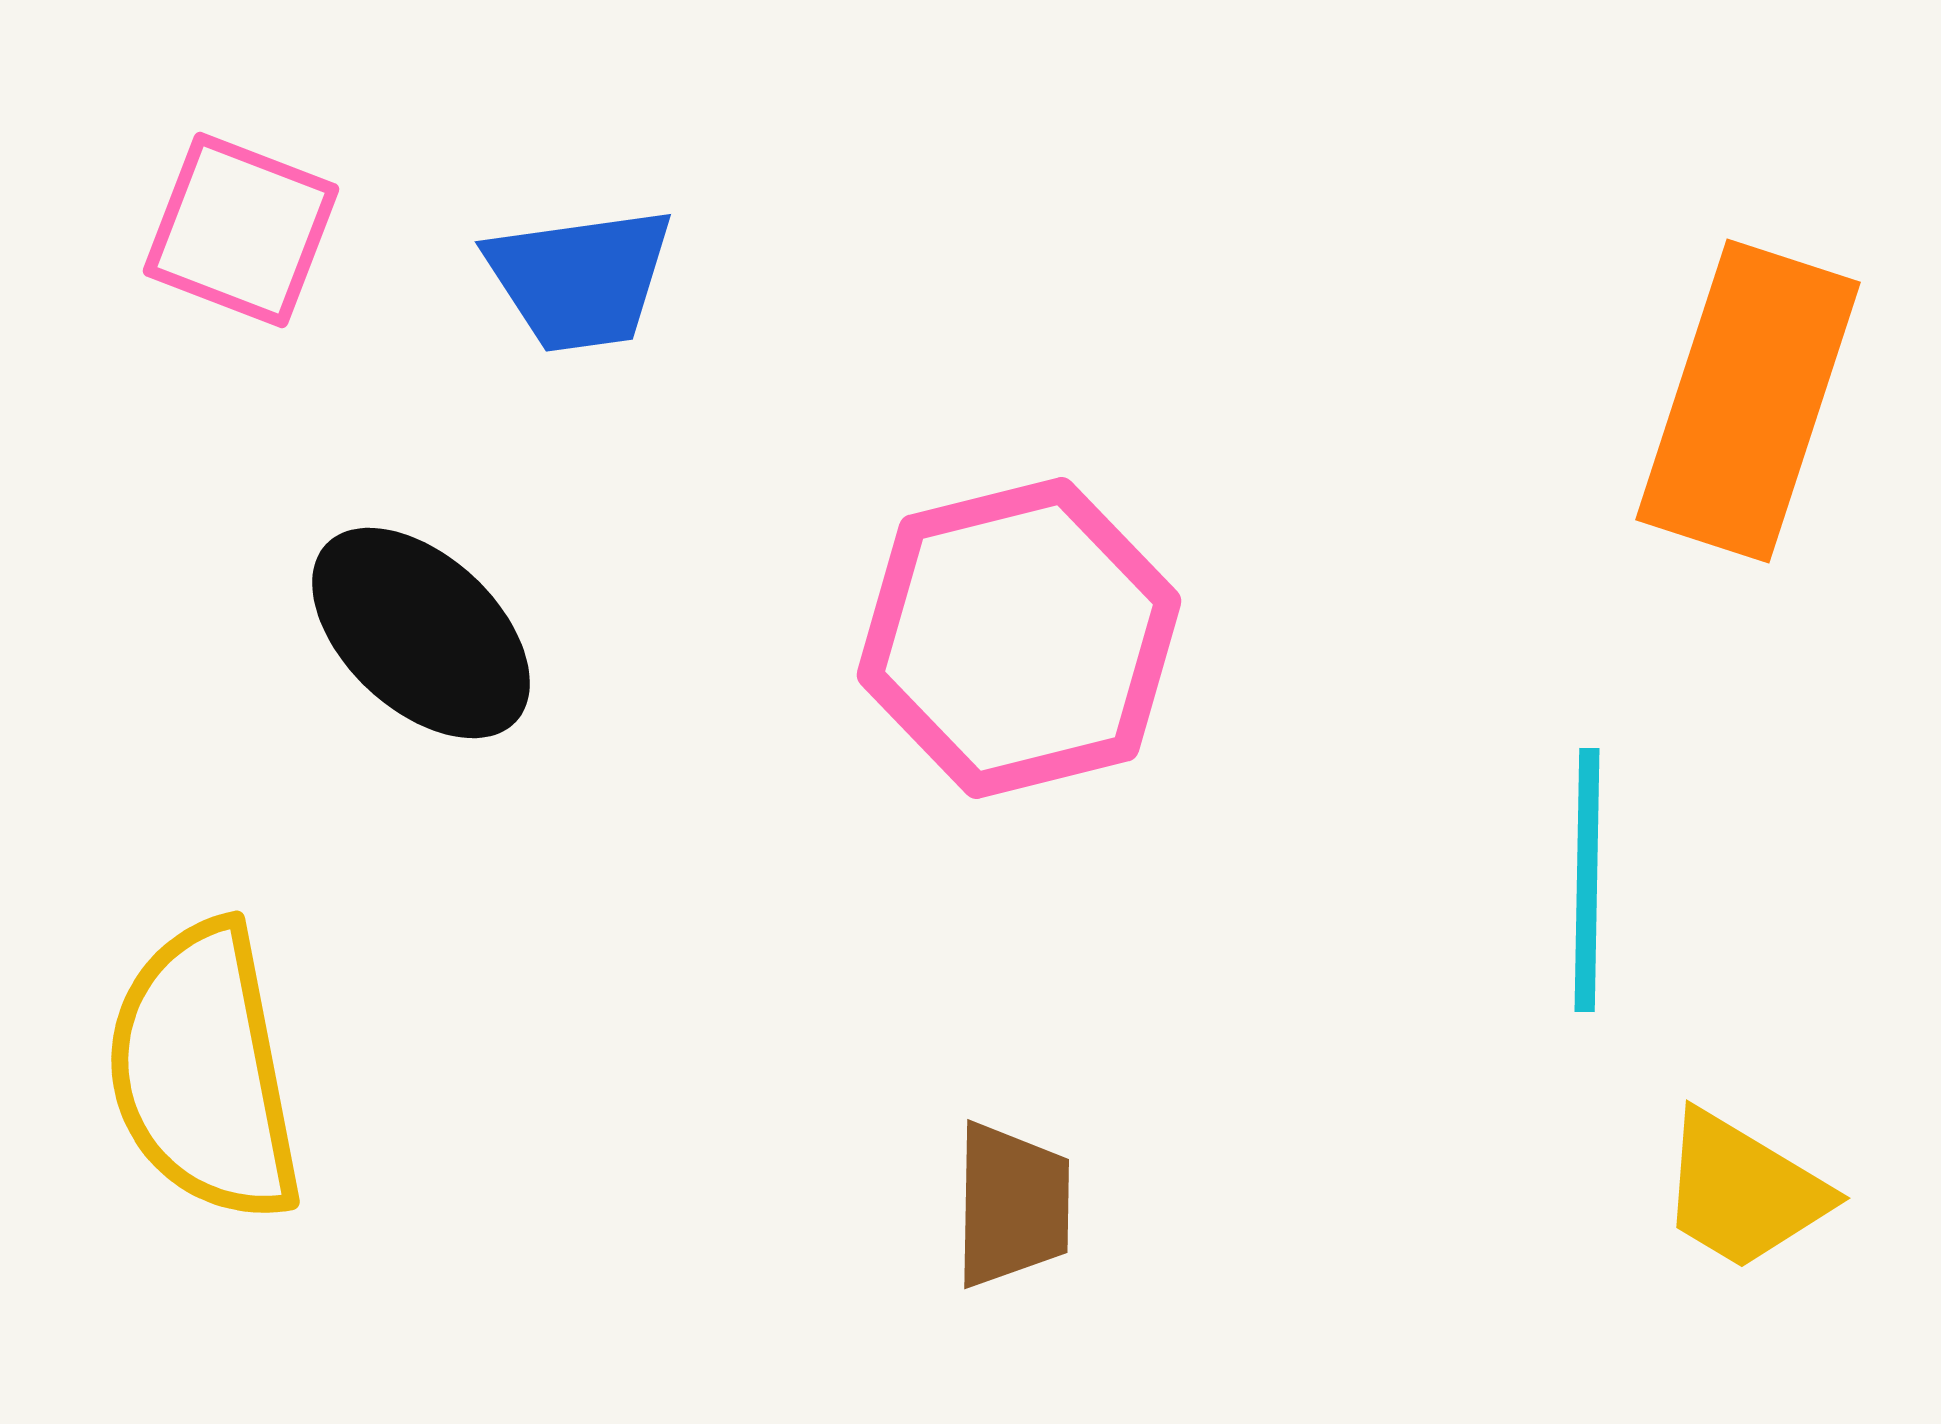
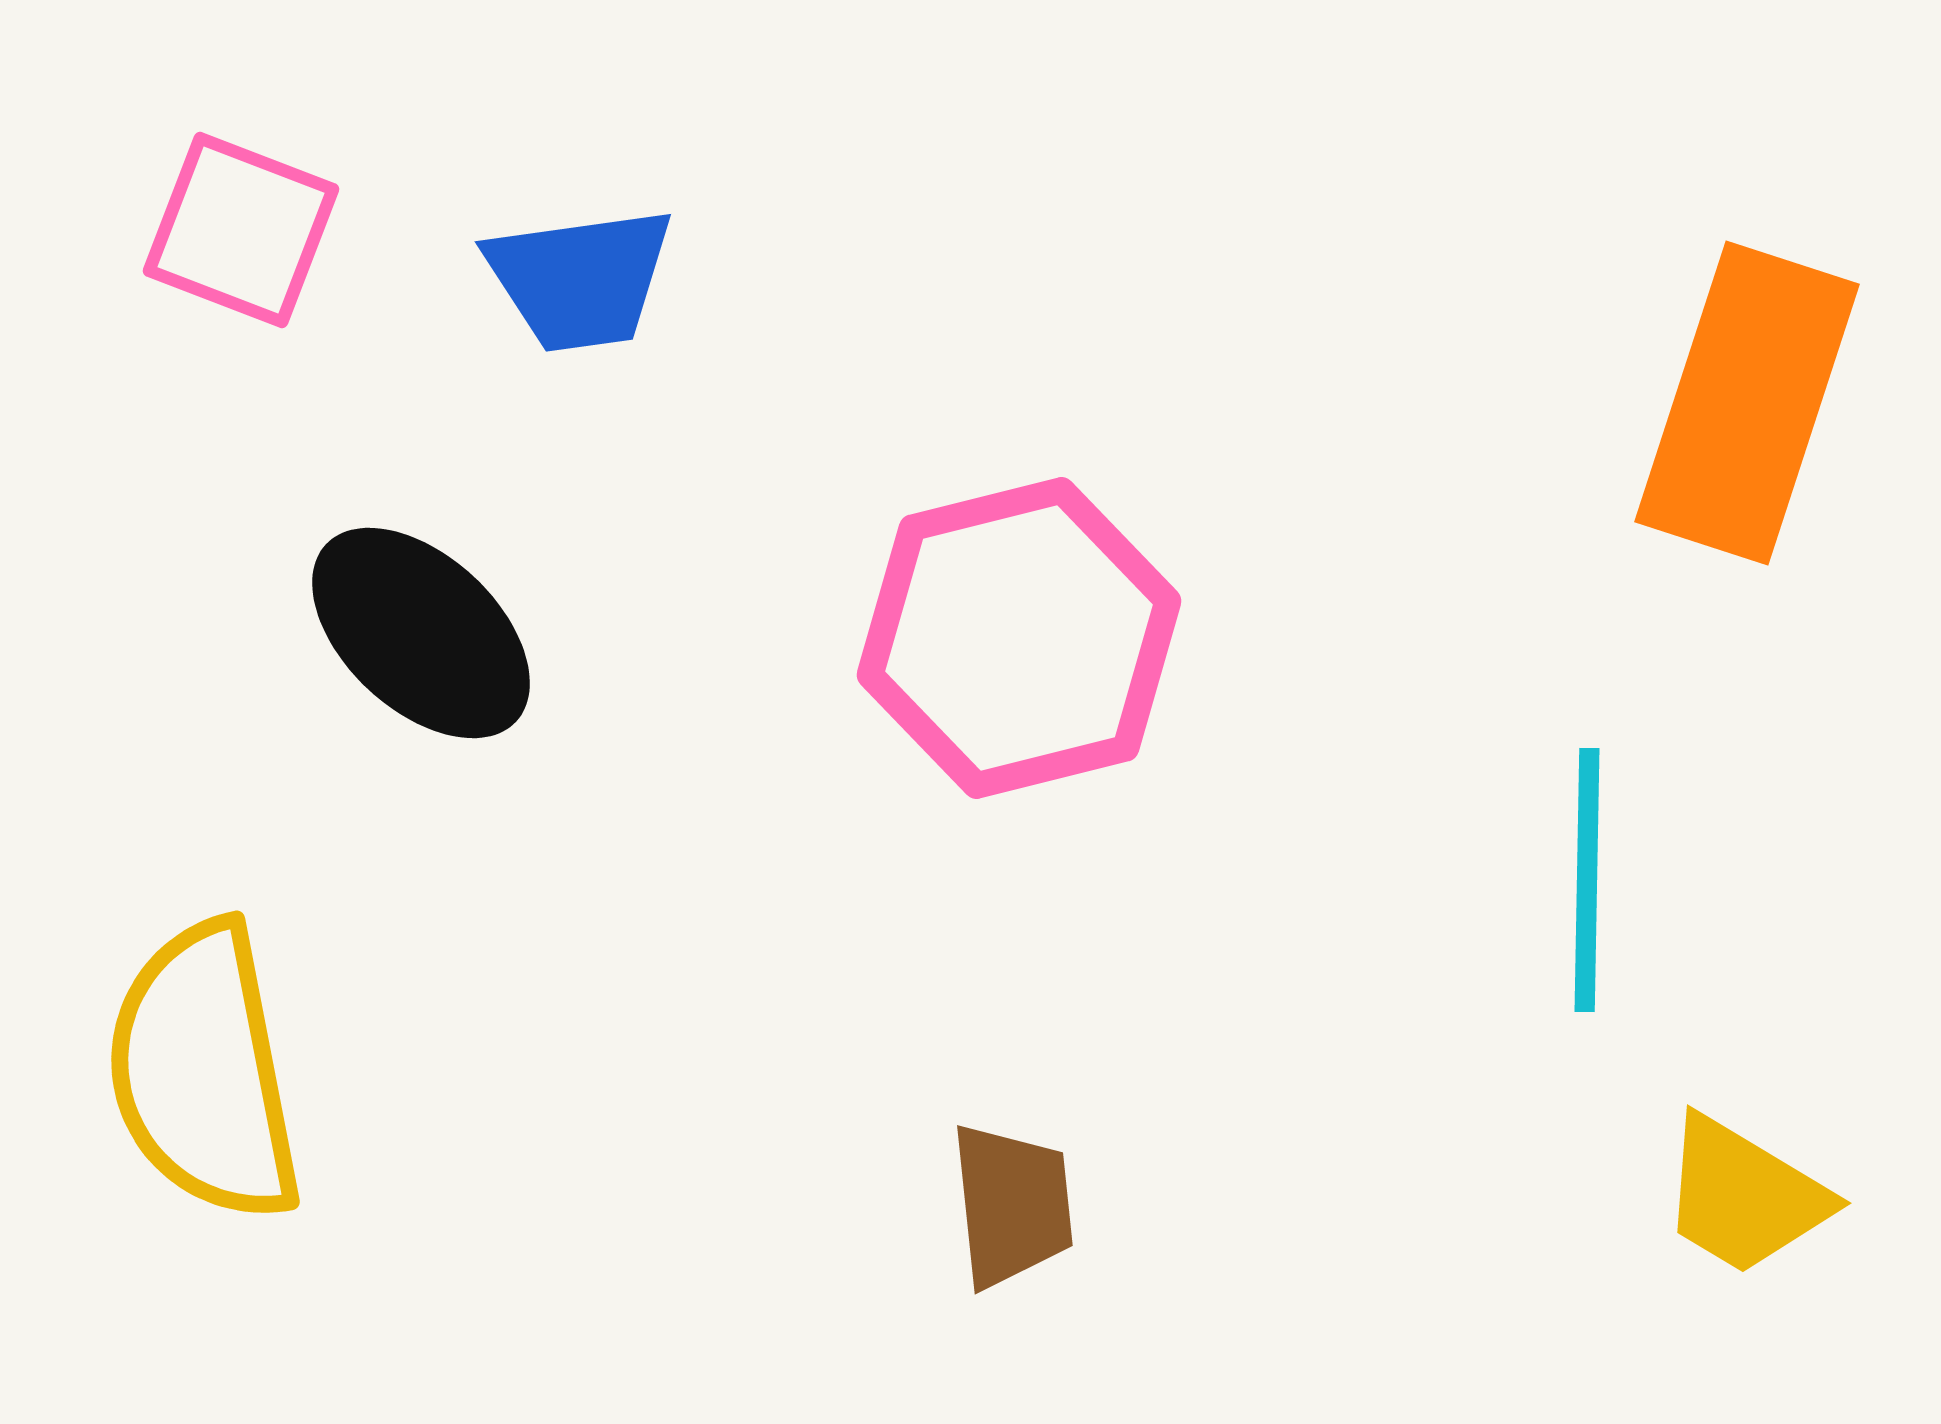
orange rectangle: moved 1 px left, 2 px down
yellow trapezoid: moved 1 px right, 5 px down
brown trapezoid: rotated 7 degrees counterclockwise
